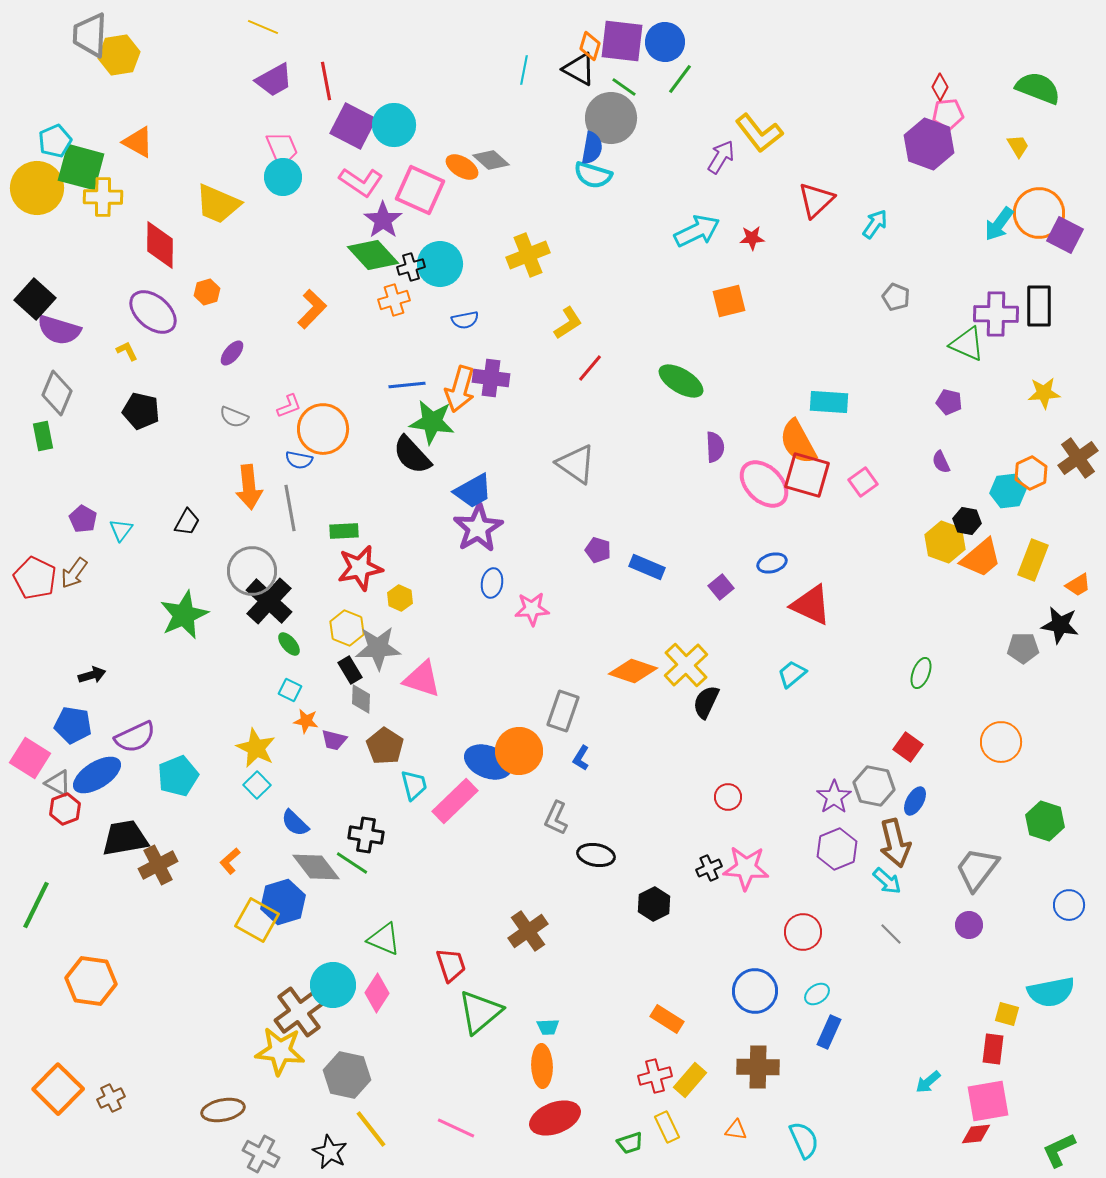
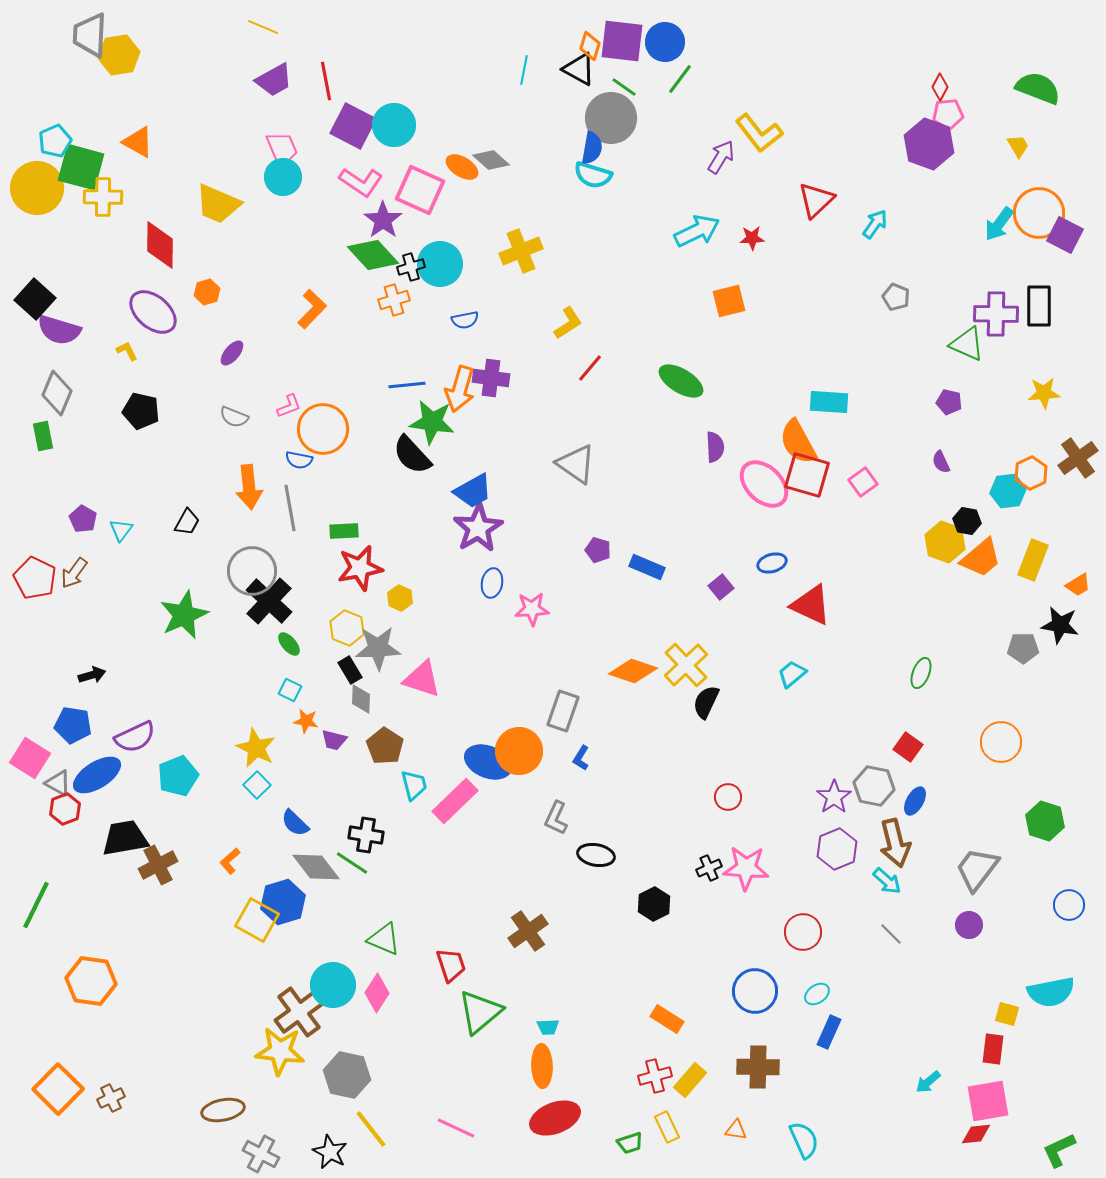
yellow cross at (528, 255): moved 7 px left, 4 px up
